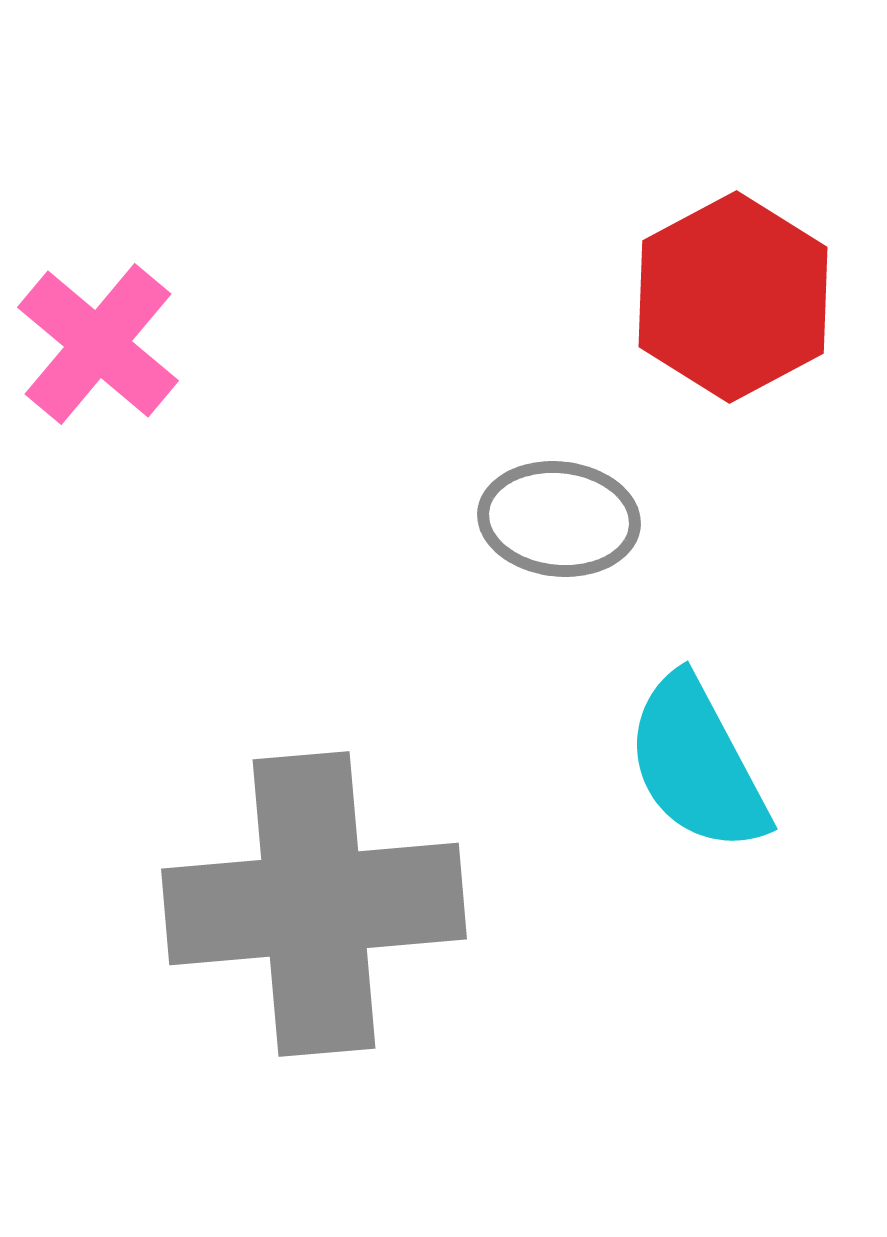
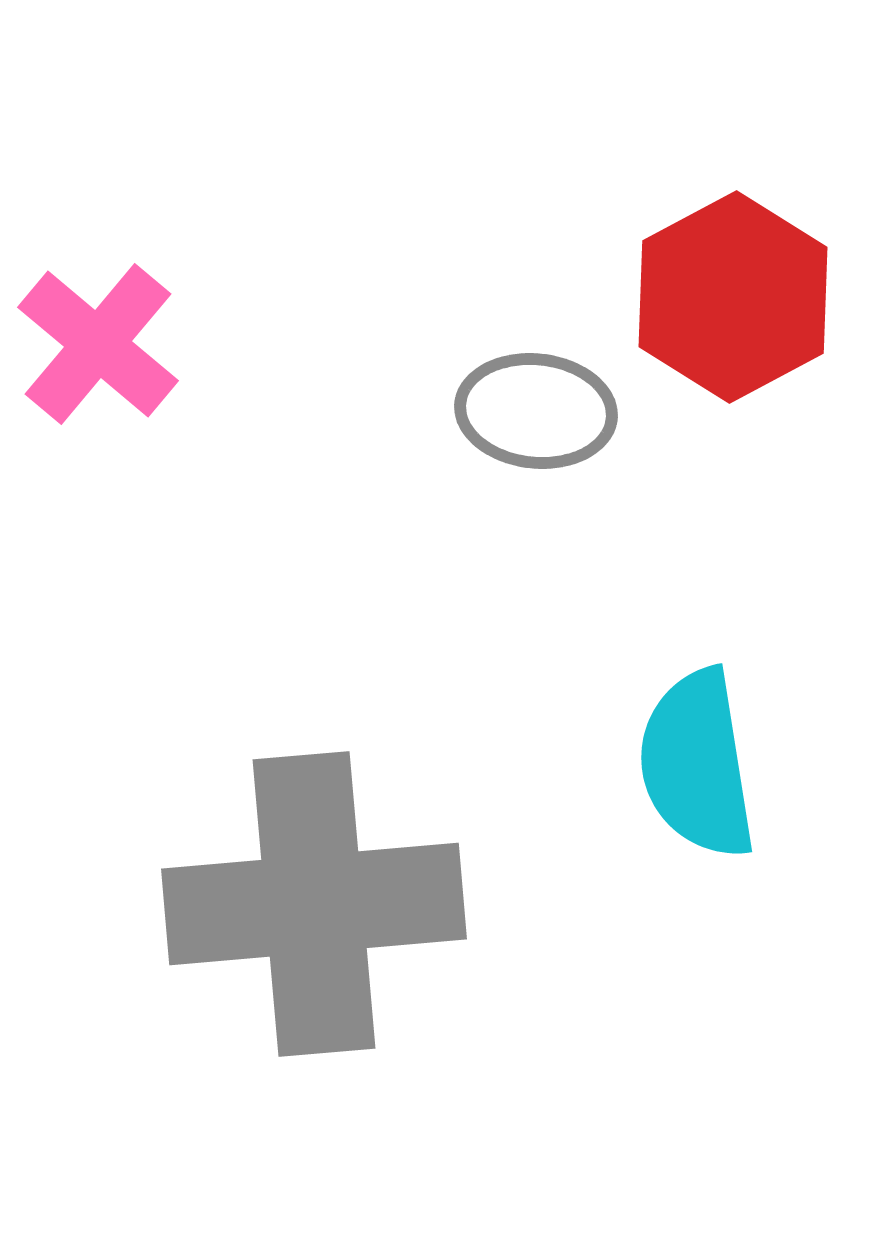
gray ellipse: moved 23 px left, 108 px up
cyan semicircle: rotated 19 degrees clockwise
